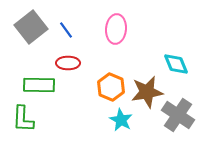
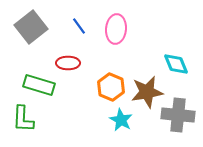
blue line: moved 13 px right, 4 px up
green rectangle: rotated 16 degrees clockwise
gray cross: rotated 28 degrees counterclockwise
